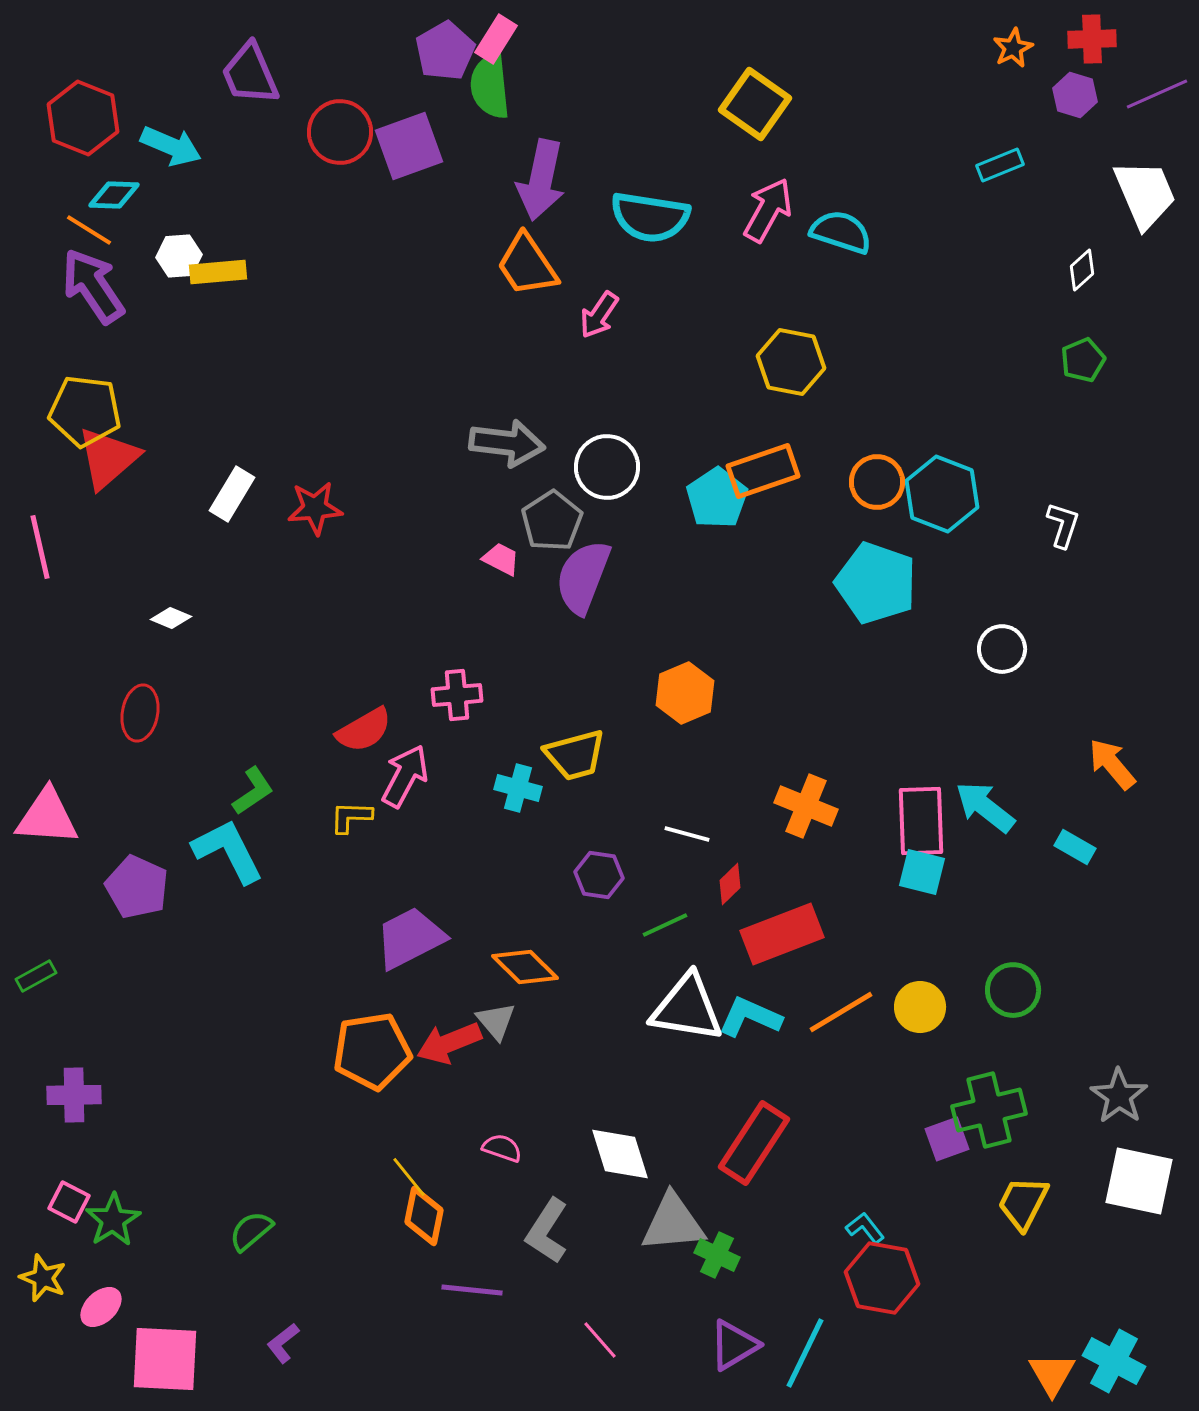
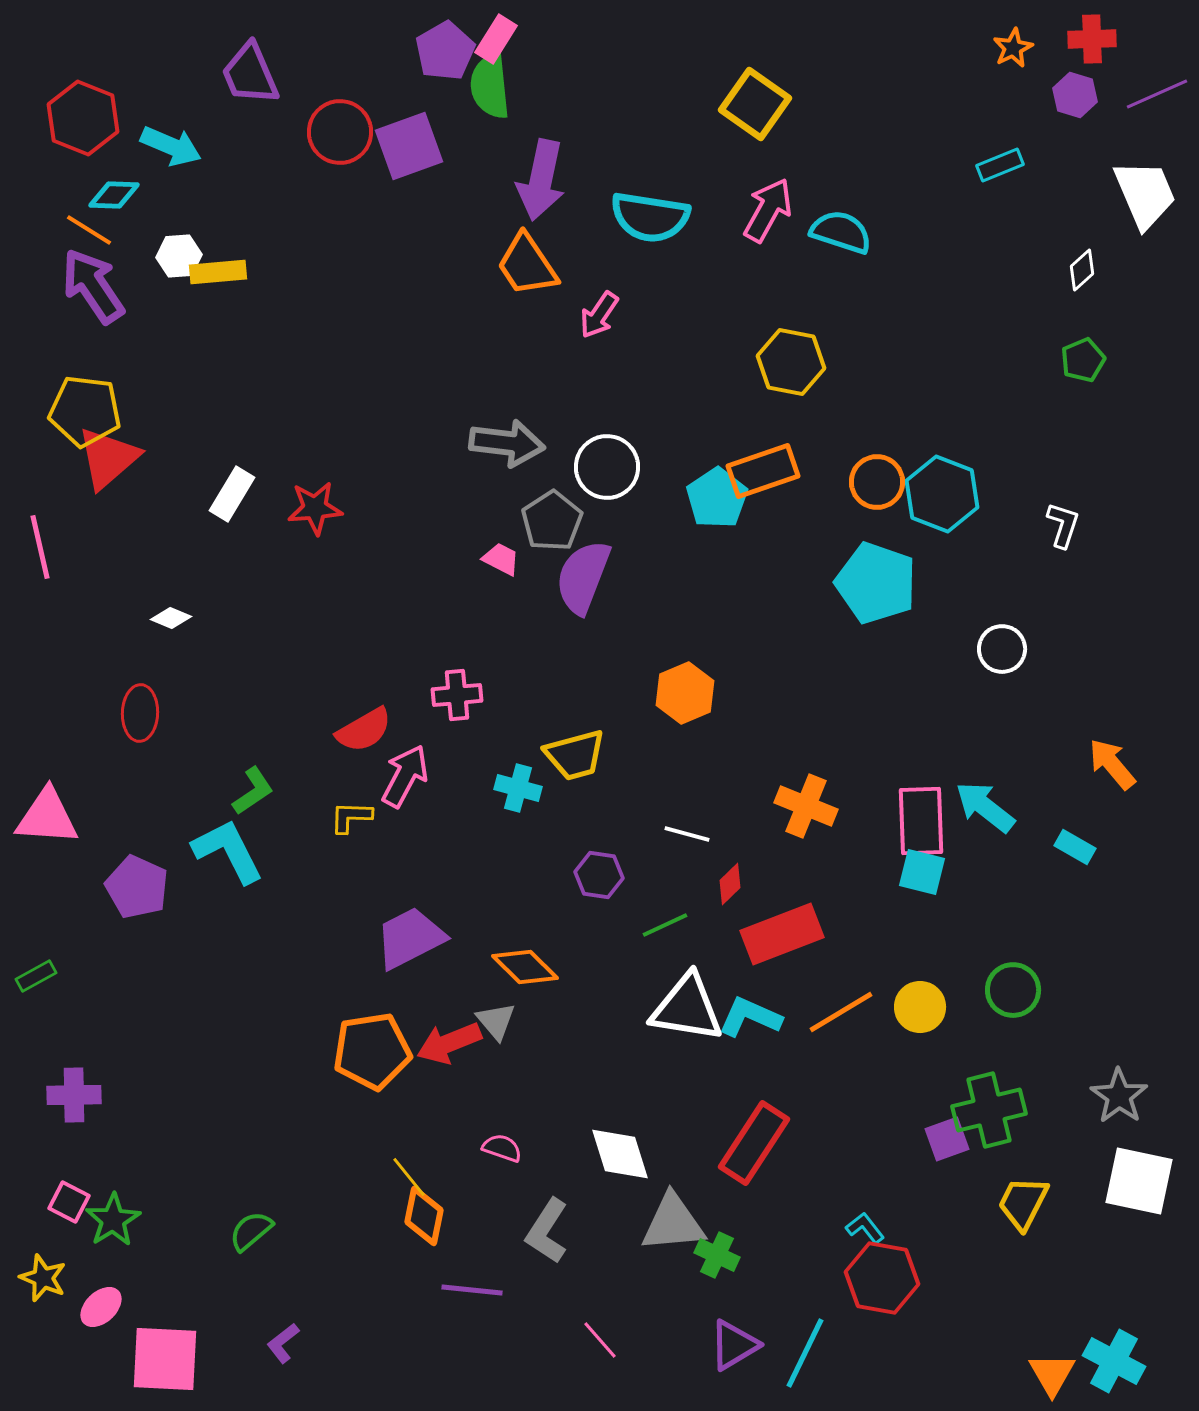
red ellipse at (140, 713): rotated 8 degrees counterclockwise
